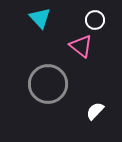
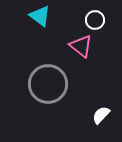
cyan triangle: moved 2 px up; rotated 10 degrees counterclockwise
white semicircle: moved 6 px right, 4 px down
